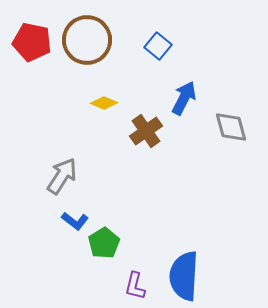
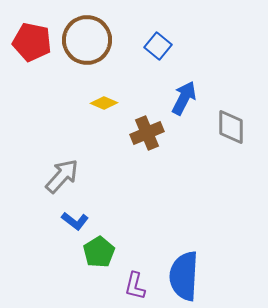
gray diamond: rotated 15 degrees clockwise
brown cross: moved 1 px right, 2 px down; rotated 12 degrees clockwise
gray arrow: rotated 9 degrees clockwise
green pentagon: moved 5 px left, 9 px down
